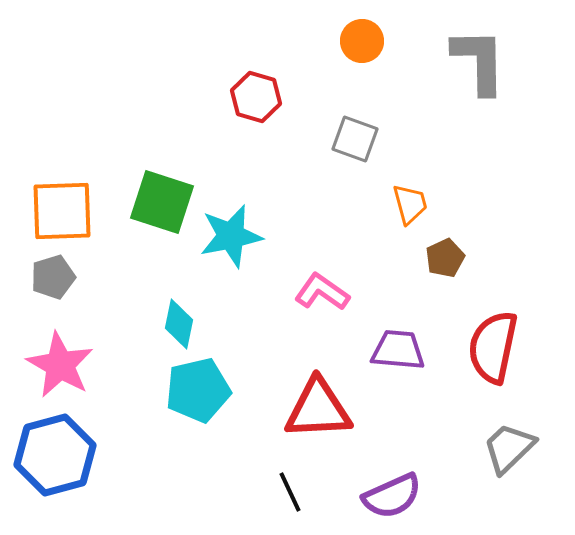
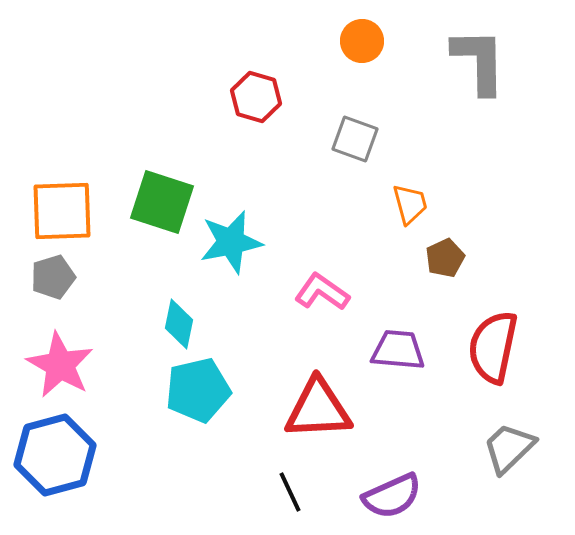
cyan star: moved 6 px down
